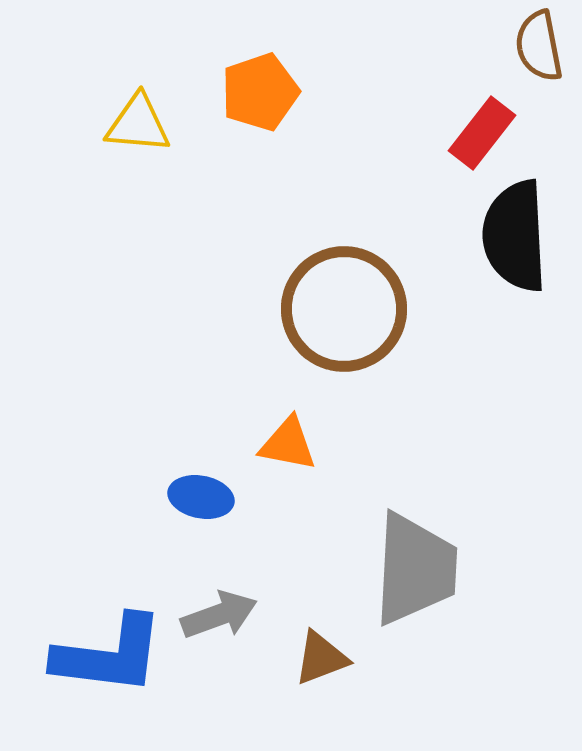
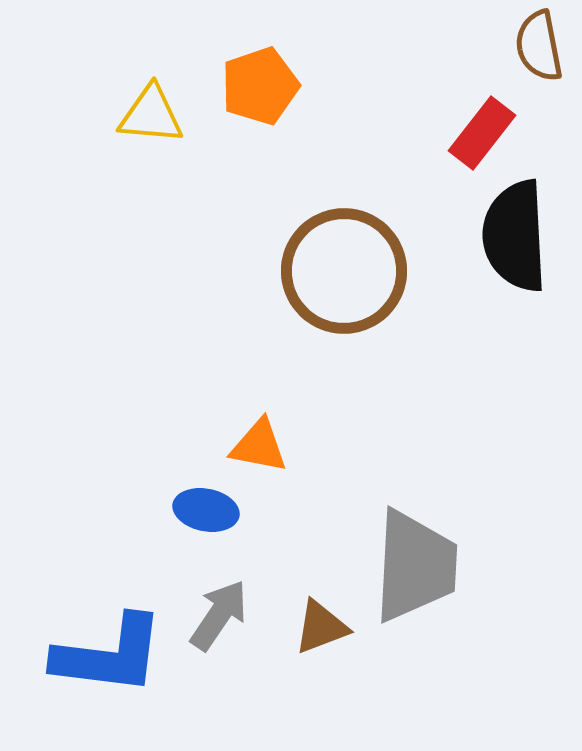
orange pentagon: moved 6 px up
yellow triangle: moved 13 px right, 9 px up
brown circle: moved 38 px up
orange triangle: moved 29 px left, 2 px down
blue ellipse: moved 5 px right, 13 px down
gray trapezoid: moved 3 px up
gray arrow: rotated 36 degrees counterclockwise
brown triangle: moved 31 px up
